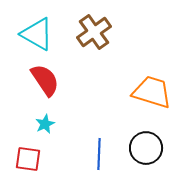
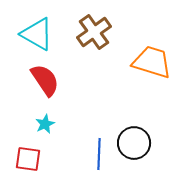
orange trapezoid: moved 30 px up
black circle: moved 12 px left, 5 px up
